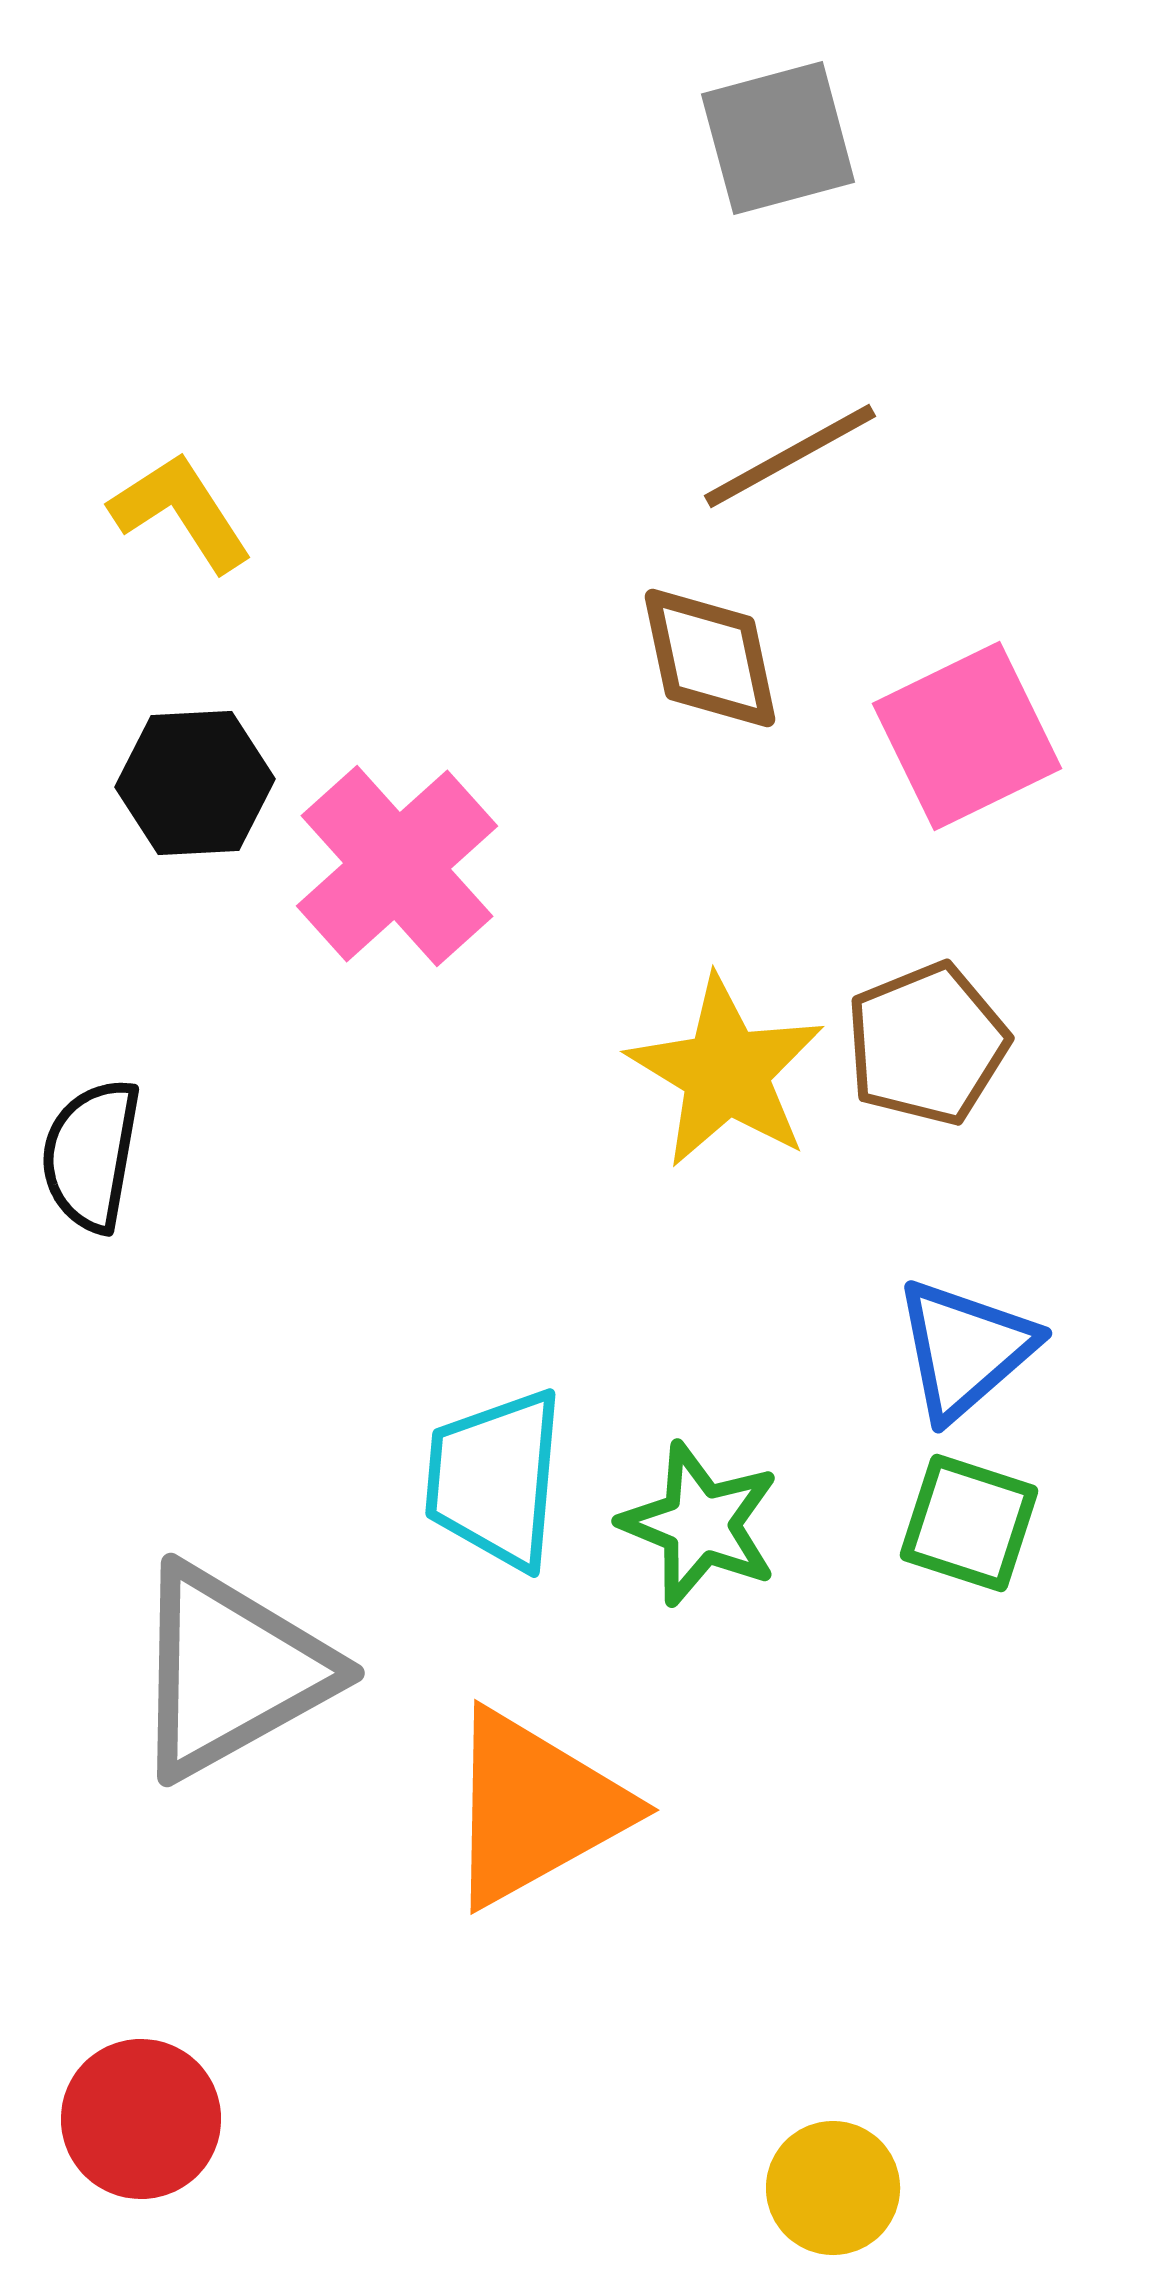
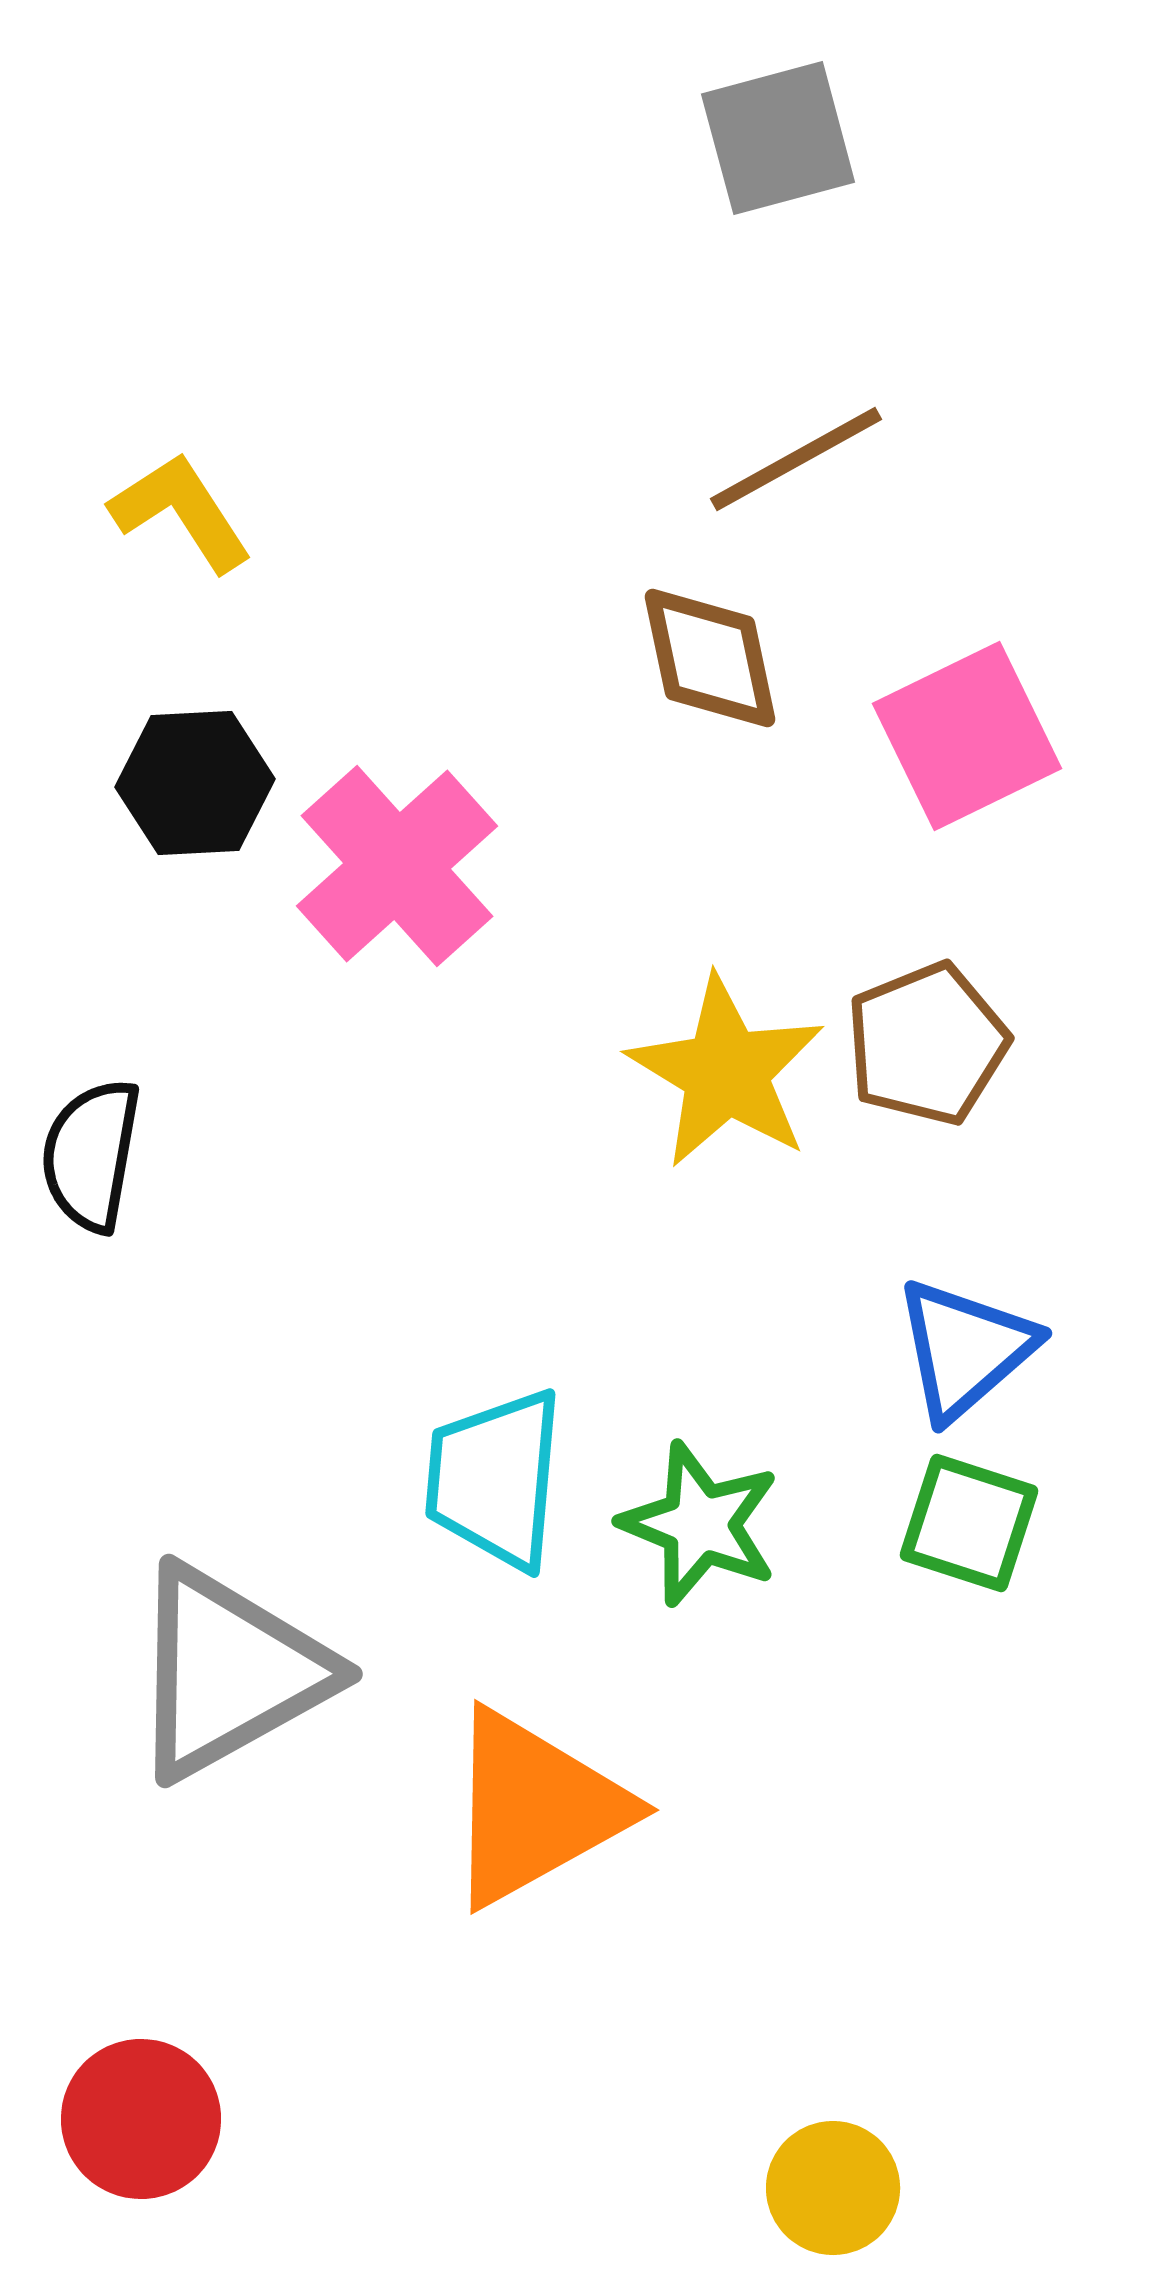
brown line: moved 6 px right, 3 px down
gray triangle: moved 2 px left, 1 px down
